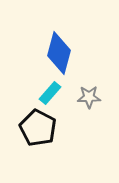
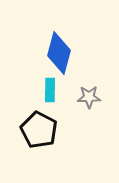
cyan rectangle: moved 3 px up; rotated 40 degrees counterclockwise
black pentagon: moved 1 px right, 2 px down
